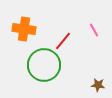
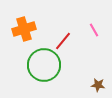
orange cross: rotated 25 degrees counterclockwise
